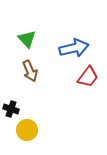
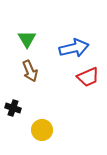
green triangle: rotated 12 degrees clockwise
red trapezoid: rotated 30 degrees clockwise
black cross: moved 2 px right, 1 px up
yellow circle: moved 15 px right
